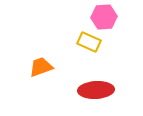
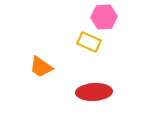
orange trapezoid: rotated 125 degrees counterclockwise
red ellipse: moved 2 px left, 2 px down
